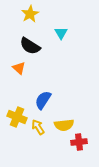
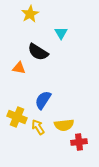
black semicircle: moved 8 px right, 6 px down
orange triangle: rotated 32 degrees counterclockwise
